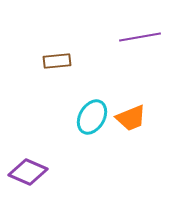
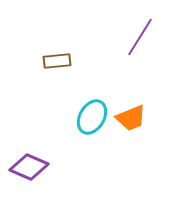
purple line: rotated 48 degrees counterclockwise
purple diamond: moved 1 px right, 5 px up
